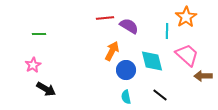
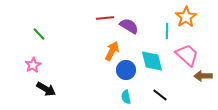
green line: rotated 48 degrees clockwise
